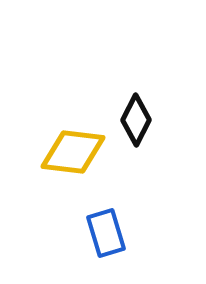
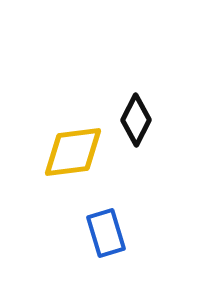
yellow diamond: rotated 14 degrees counterclockwise
